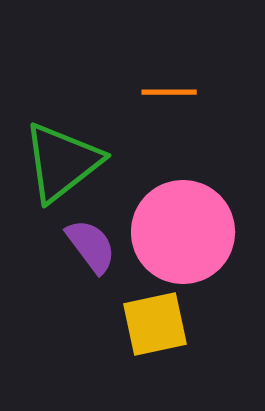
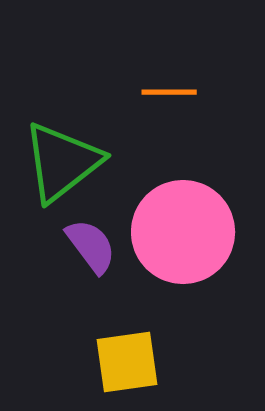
yellow square: moved 28 px left, 38 px down; rotated 4 degrees clockwise
